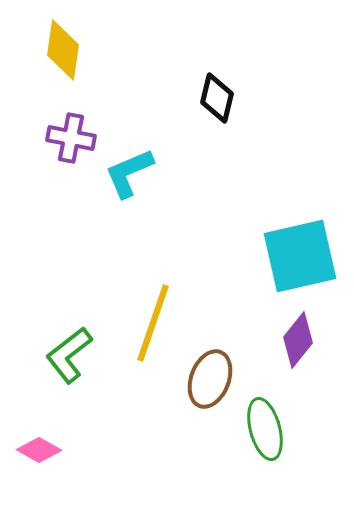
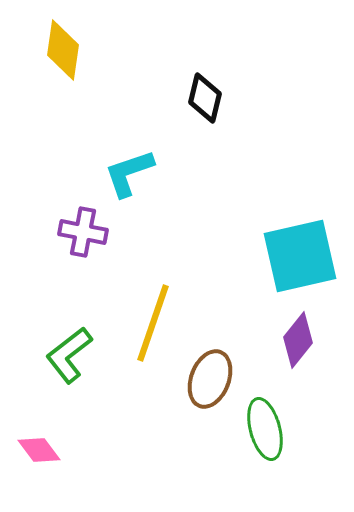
black diamond: moved 12 px left
purple cross: moved 12 px right, 94 px down
cyan L-shape: rotated 4 degrees clockwise
pink diamond: rotated 24 degrees clockwise
